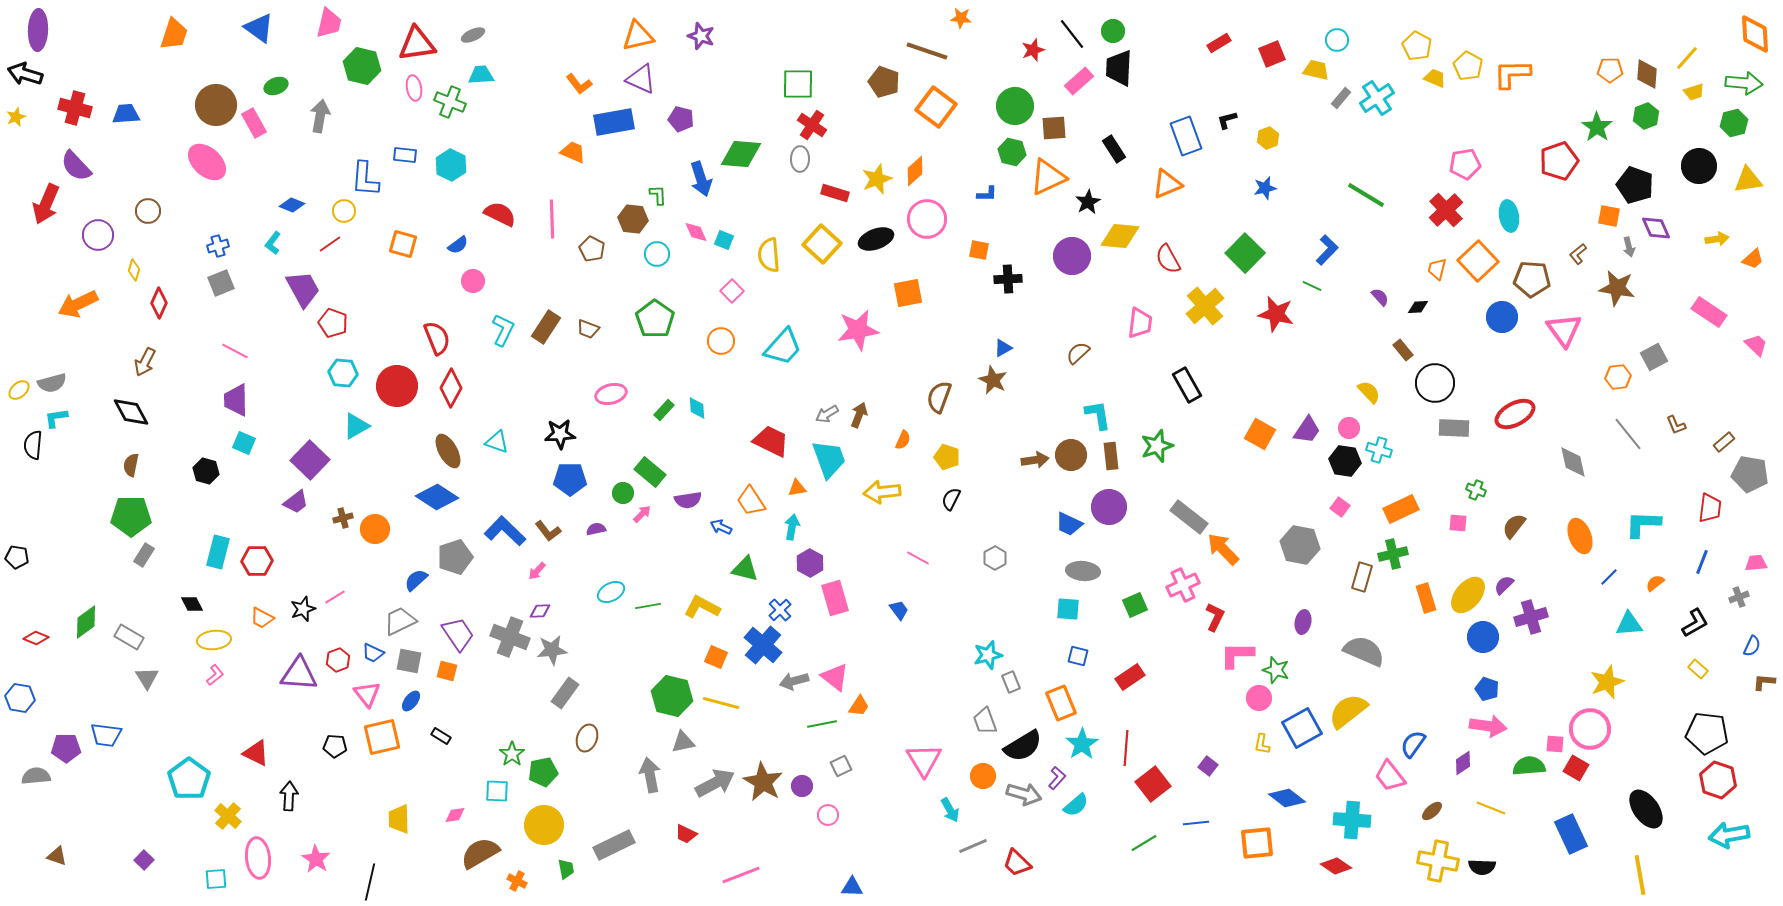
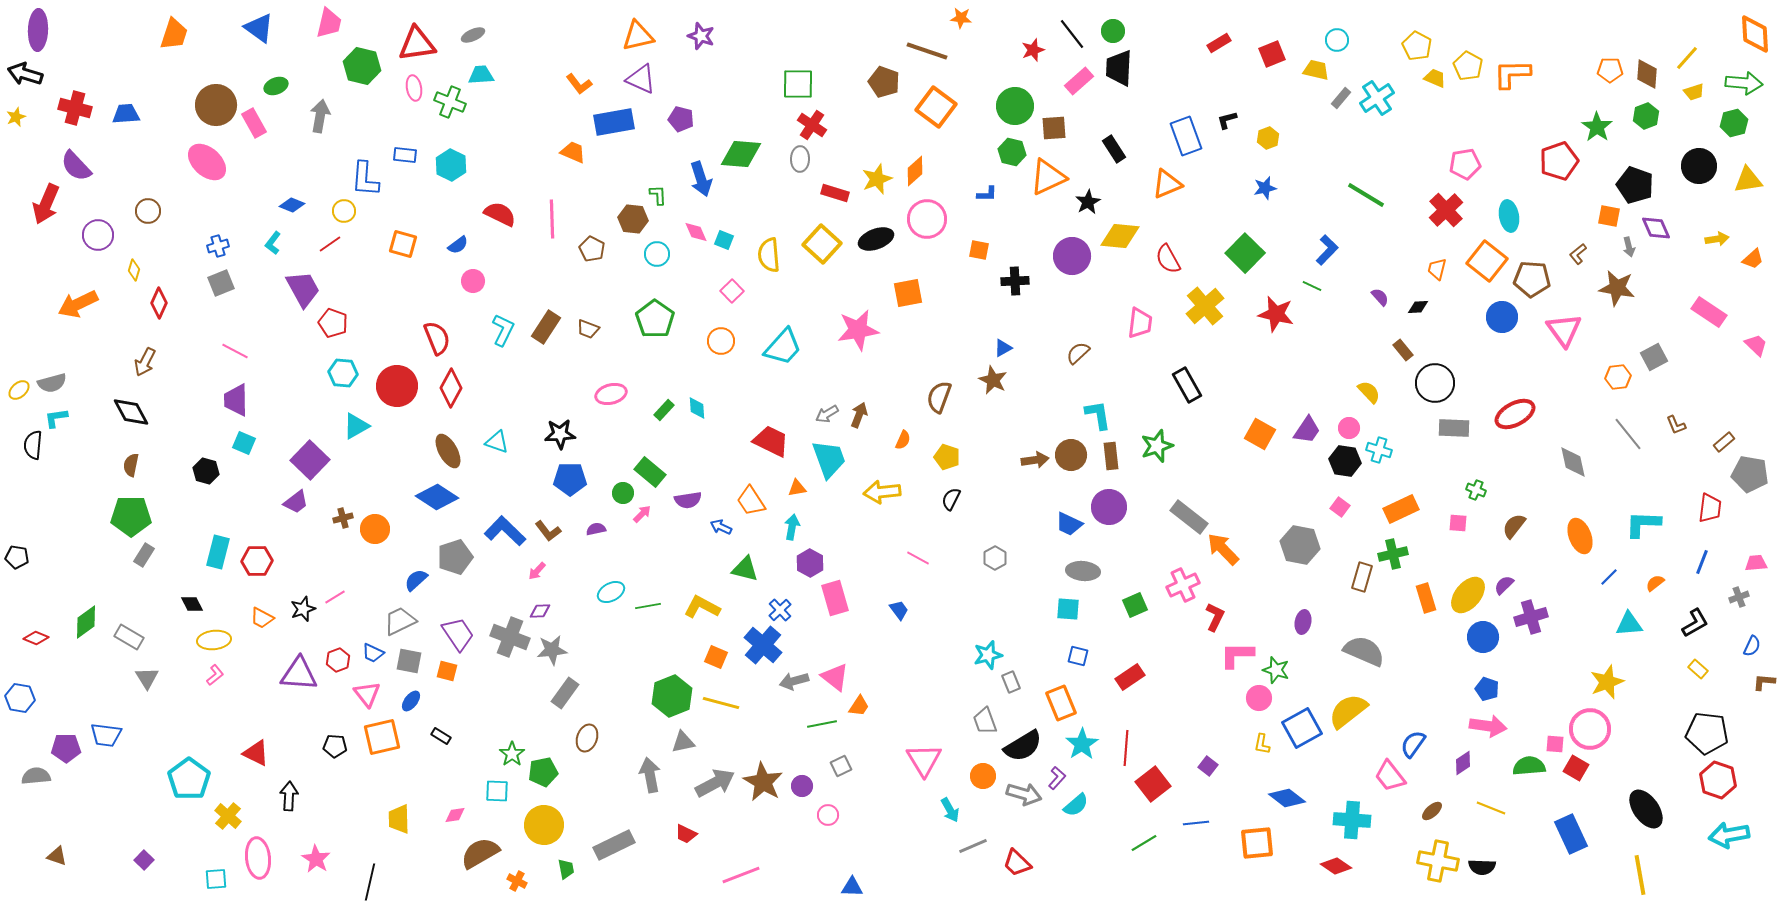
orange square at (1478, 261): moved 9 px right; rotated 9 degrees counterclockwise
black cross at (1008, 279): moved 7 px right, 2 px down
green hexagon at (672, 696): rotated 24 degrees clockwise
